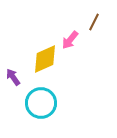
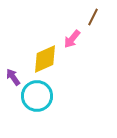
brown line: moved 1 px left, 5 px up
pink arrow: moved 2 px right, 1 px up
cyan circle: moved 4 px left, 7 px up
